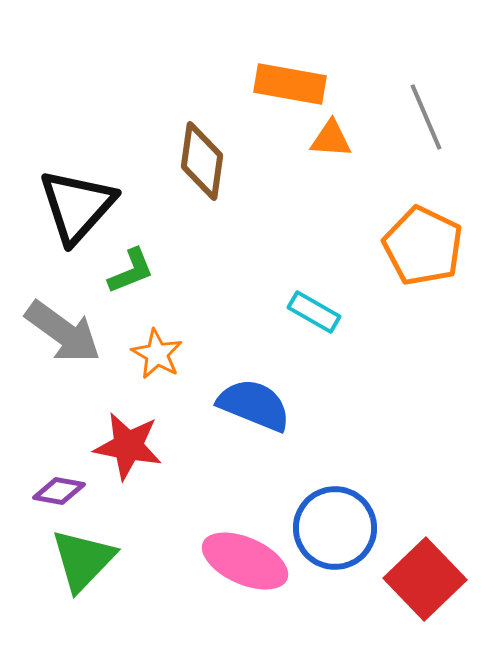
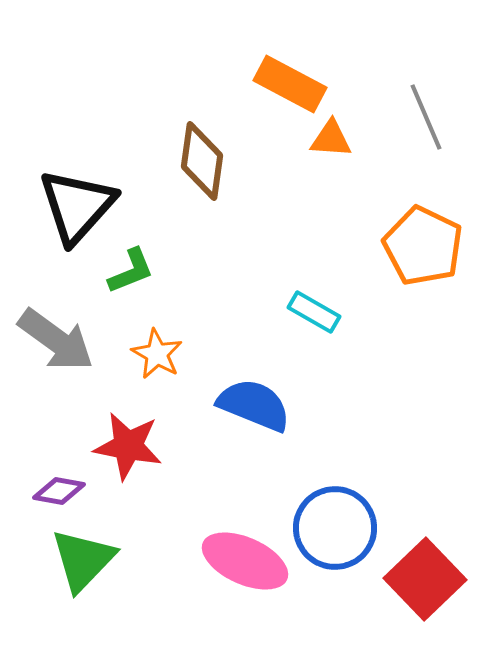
orange rectangle: rotated 18 degrees clockwise
gray arrow: moved 7 px left, 8 px down
